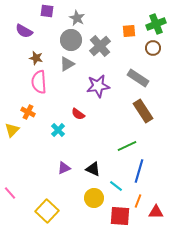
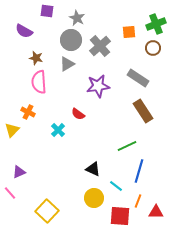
orange square: moved 1 px down
purple triangle: moved 45 px left, 4 px down
